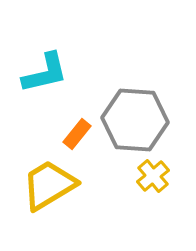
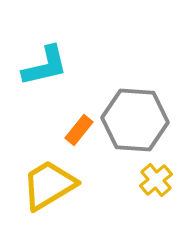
cyan L-shape: moved 7 px up
orange rectangle: moved 2 px right, 4 px up
yellow cross: moved 3 px right, 4 px down
